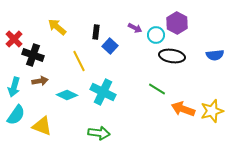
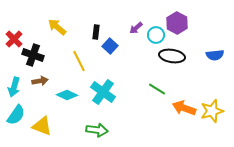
purple arrow: moved 1 px right; rotated 112 degrees clockwise
cyan cross: rotated 10 degrees clockwise
orange arrow: moved 1 px right, 1 px up
green arrow: moved 2 px left, 3 px up
